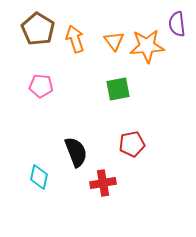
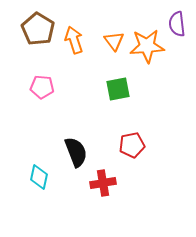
orange arrow: moved 1 px left, 1 px down
pink pentagon: moved 1 px right, 1 px down
red pentagon: moved 1 px down
